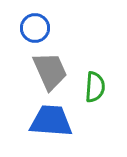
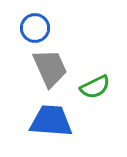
gray trapezoid: moved 3 px up
green semicircle: rotated 60 degrees clockwise
